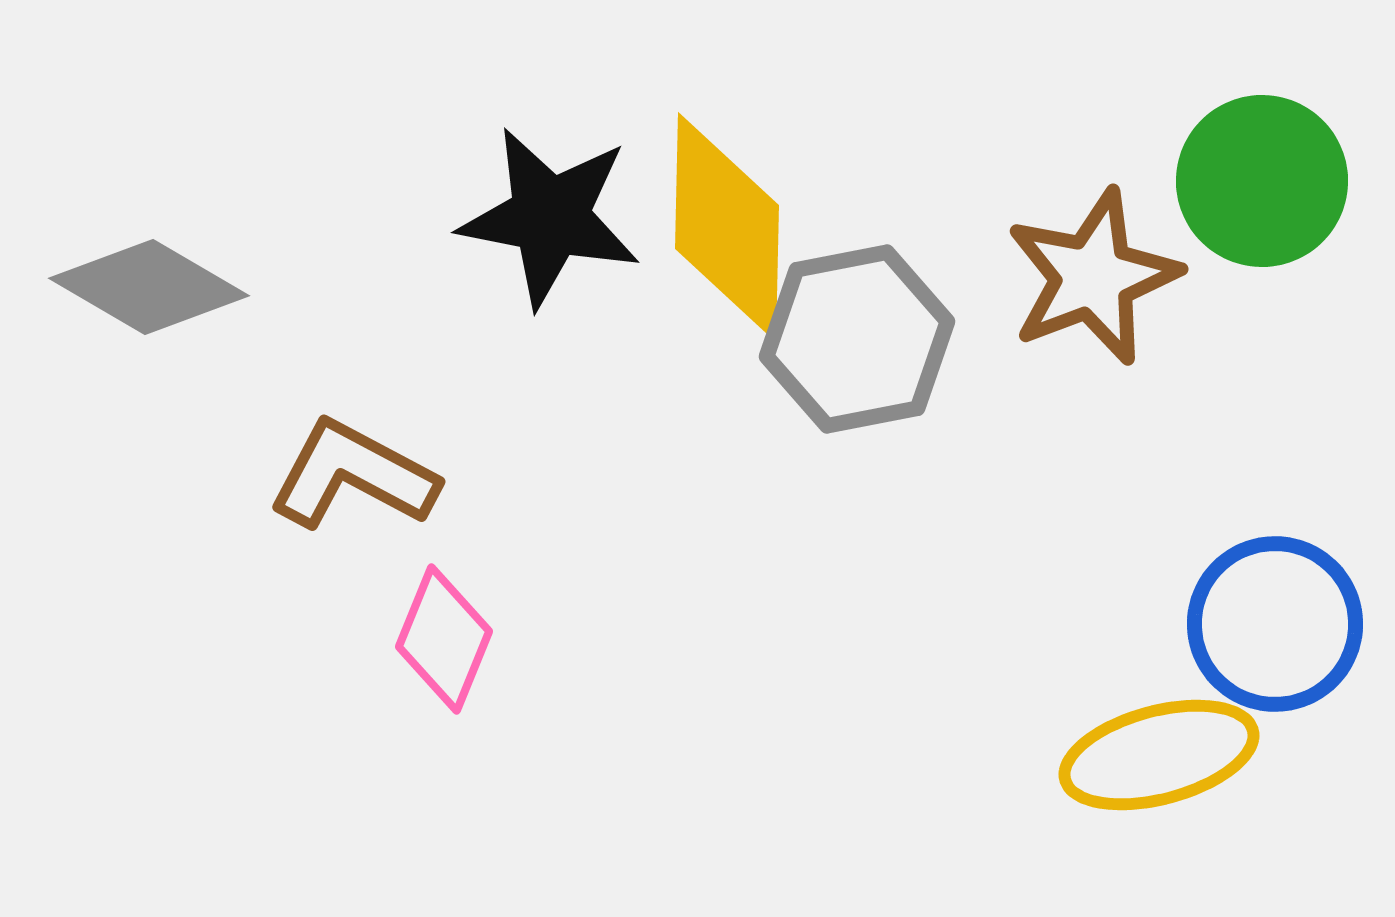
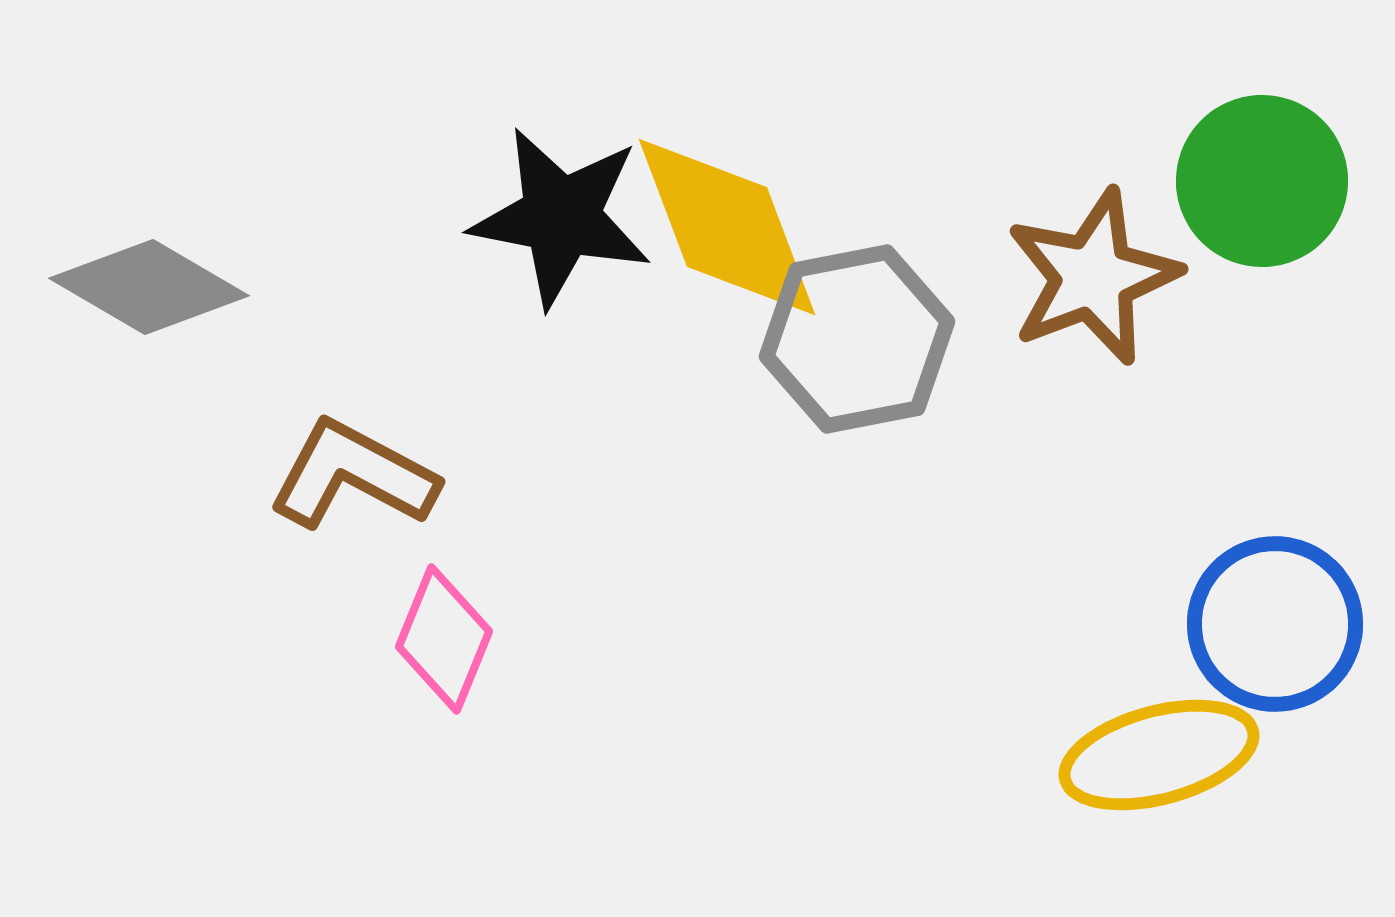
black star: moved 11 px right
yellow diamond: rotated 22 degrees counterclockwise
